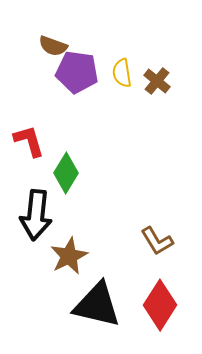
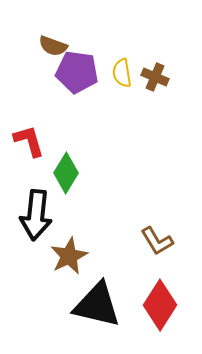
brown cross: moved 2 px left, 4 px up; rotated 16 degrees counterclockwise
